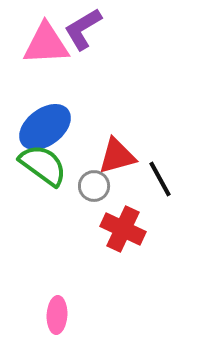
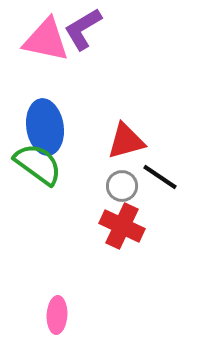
pink triangle: moved 4 px up; rotated 15 degrees clockwise
blue ellipse: rotated 62 degrees counterclockwise
red triangle: moved 9 px right, 15 px up
green semicircle: moved 5 px left, 1 px up
black line: moved 2 px up; rotated 27 degrees counterclockwise
gray circle: moved 28 px right
red cross: moved 1 px left, 3 px up
